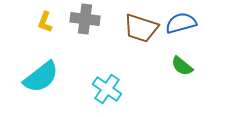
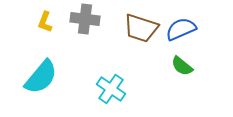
blue semicircle: moved 6 px down; rotated 8 degrees counterclockwise
cyan semicircle: rotated 12 degrees counterclockwise
cyan cross: moved 4 px right
